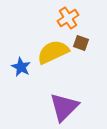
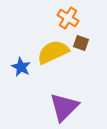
orange cross: rotated 25 degrees counterclockwise
